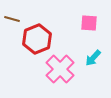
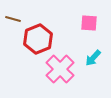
brown line: moved 1 px right
red hexagon: moved 1 px right
